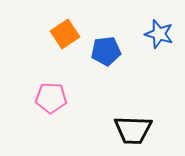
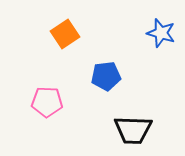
blue star: moved 2 px right, 1 px up
blue pentagon: moved 25 px down
pink pentagon: moved 4 px left, 4 px down
